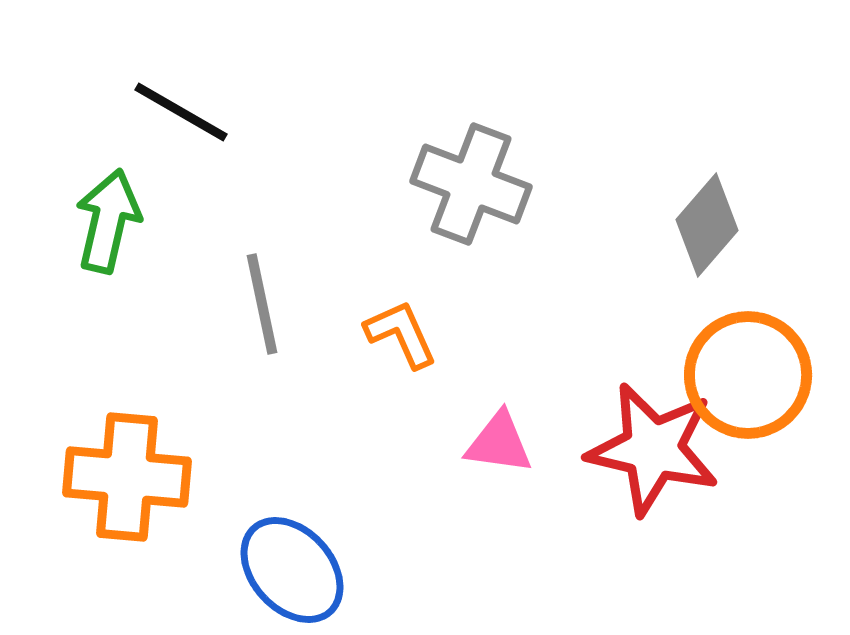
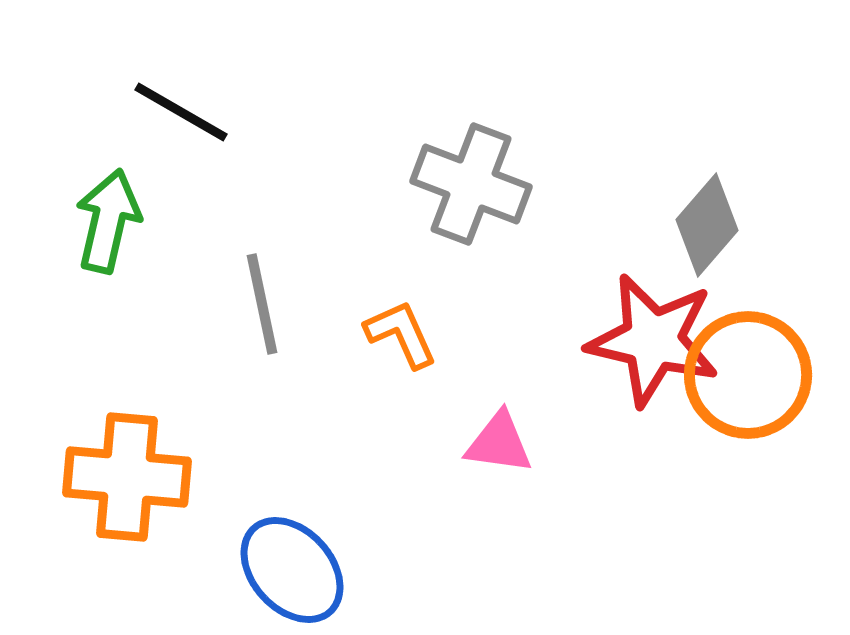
red star: moved 109 px up
